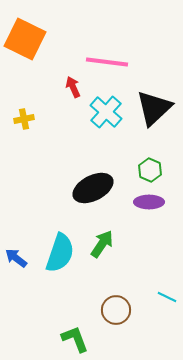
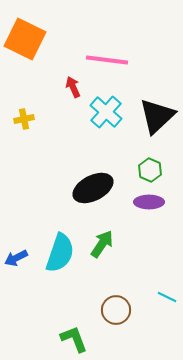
pink line: moved 2 px up
black triangle: moved 3 px right, 8 px down
blue arrow: rotated 65 degrees counterclockwise
green L-shape: moved 1 px left
